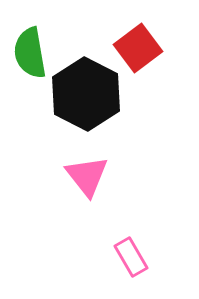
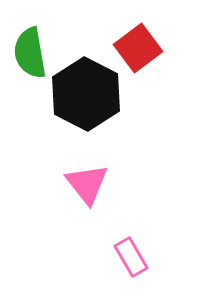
pink triangle: moved 8 px down
